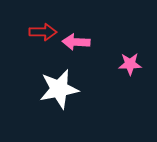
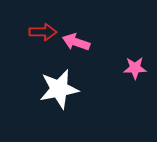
pink arrow: rotated 16 degrees clockwise
pink star: moved 5 px right, 4 px down
